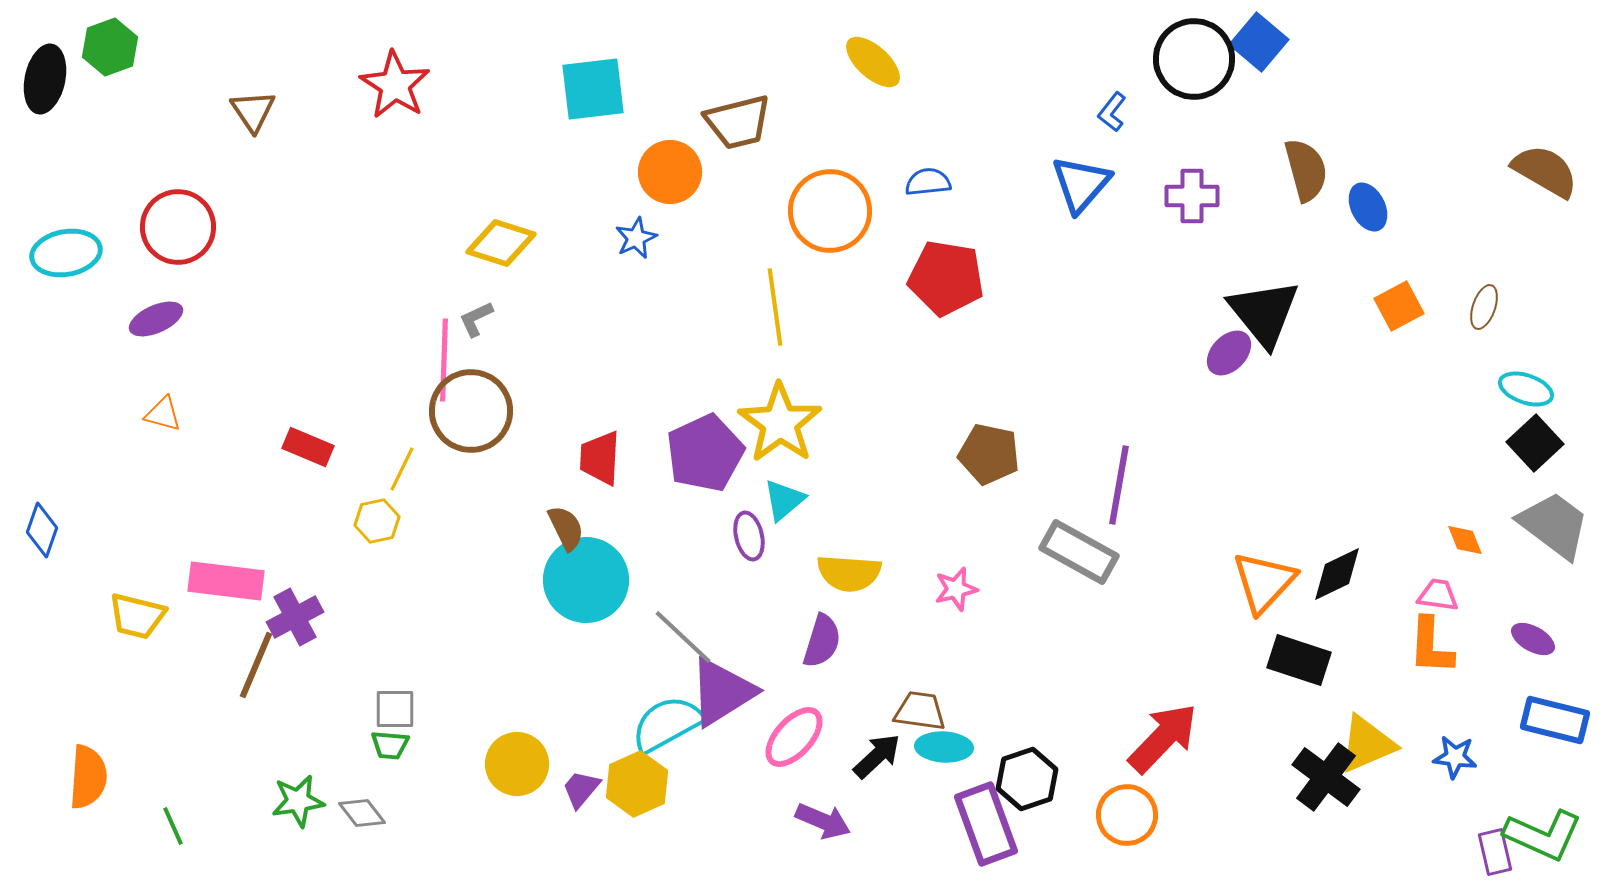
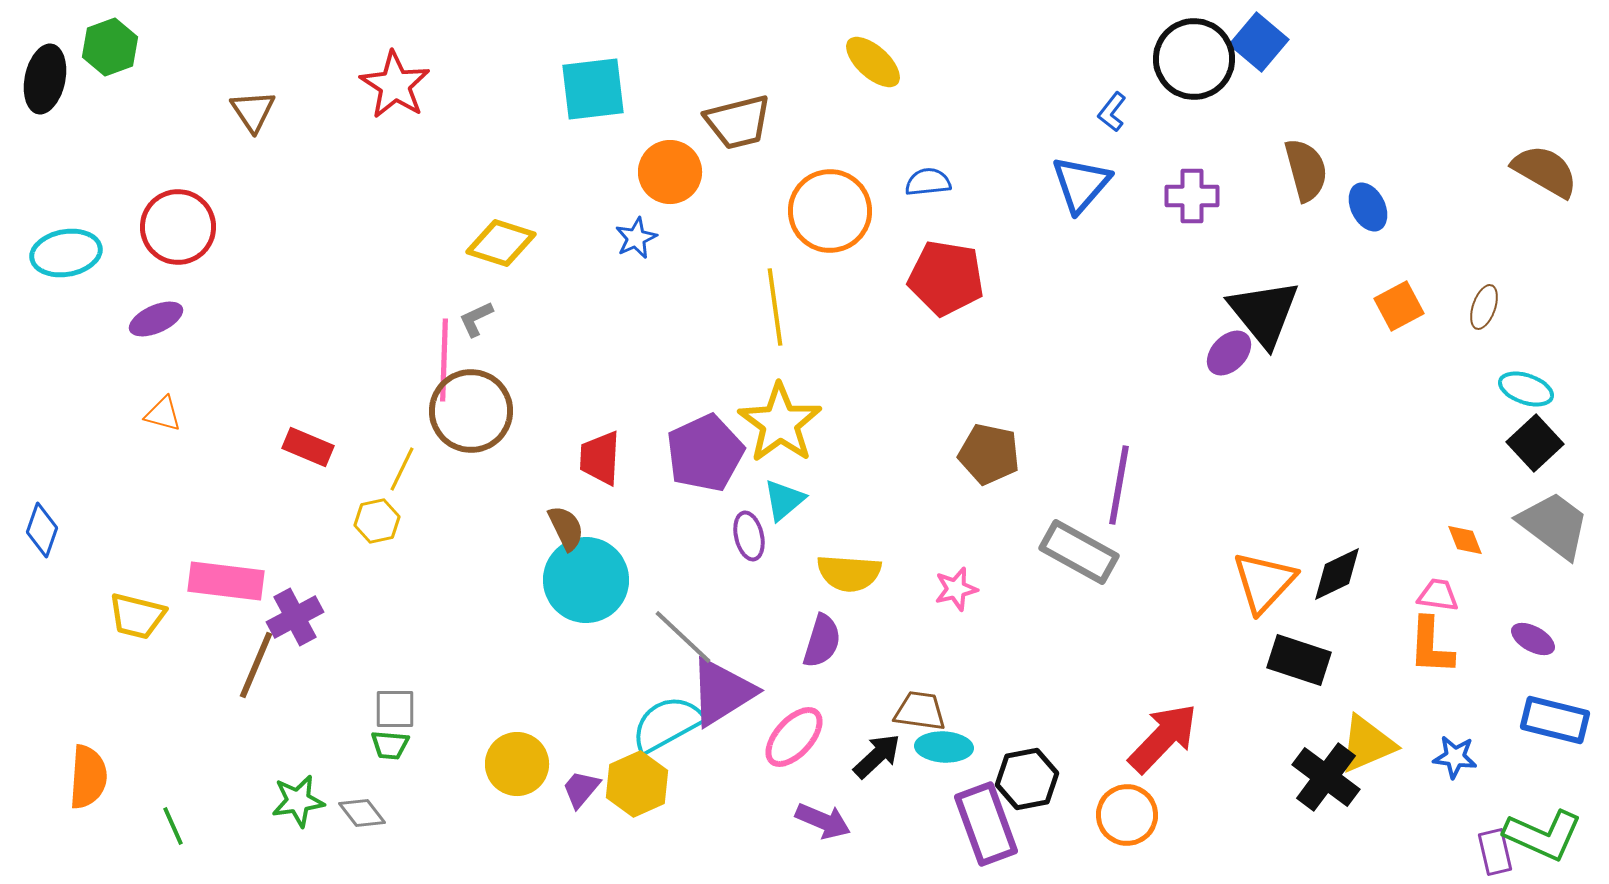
black hexagon at (1027, 779): rotated 8 degrees clockwise
